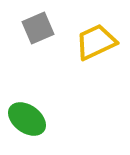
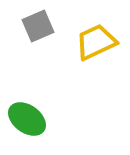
gray square: moved 2 px up
